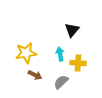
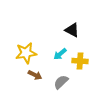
black triangle: rotated 42 degrees counterclockwise
cyan arrow: rotated 120 degrees counterclockwise
yellow cross: moved 2 px right, 2 px up
